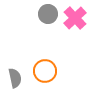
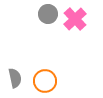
pink cross: moved 1 px down
orange circle: moved 10 px down
